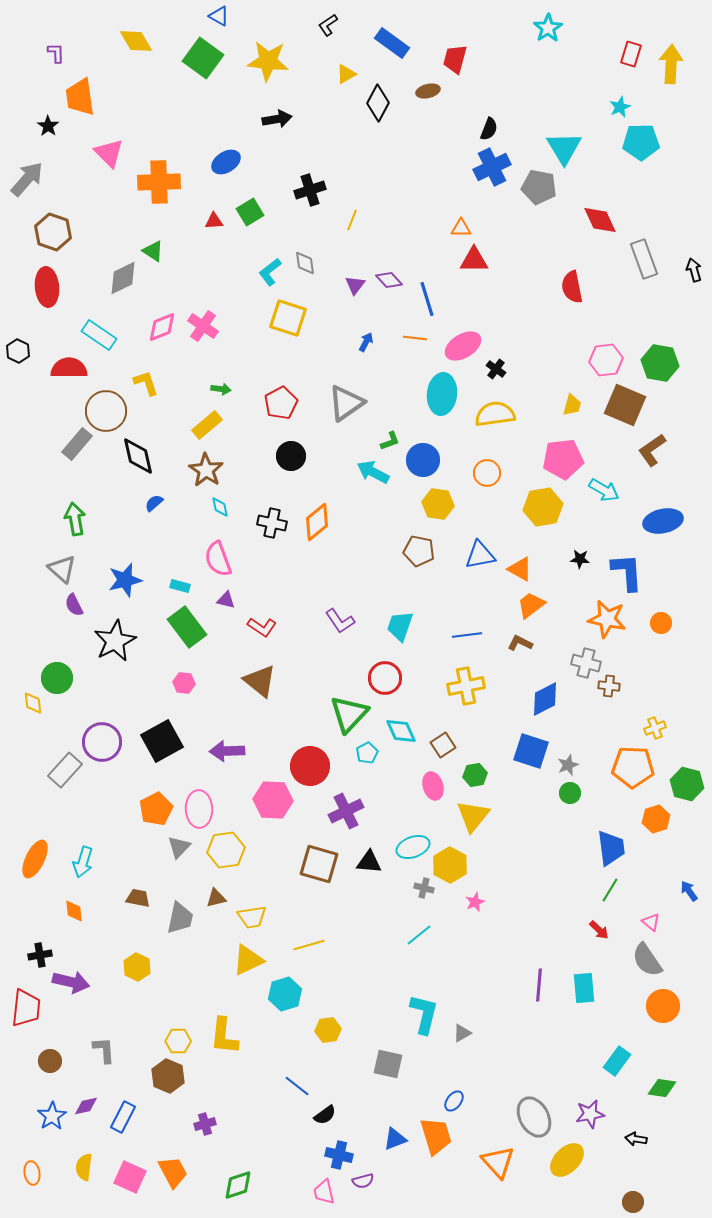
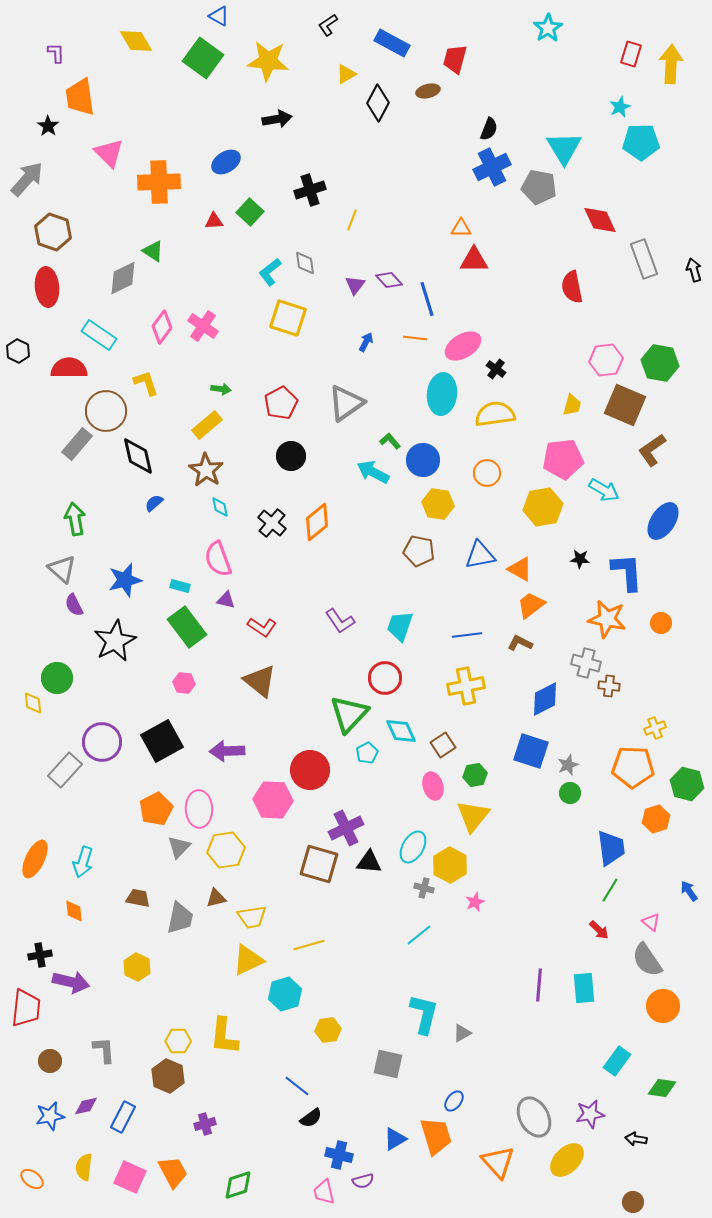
blue rectangle at (392, 43): rotated 8 degrees counterclockwise
green square at (250, 212): rotated 16 degrees counterclockwise
pink diamond at (162, 327): rotated 32 degrees counterclockwise
green L-shape at (390, 441): rotated 110 degrees counterclockwise
blue ellipse at (663, 521): rotated 45 degrees counterclockwise
black cross at (272, 523): rotated 28 degrees clockwise
red circle at (310, 766): moved 4 px down
purple cross at (346, 811): moved 17 px down
cyan ellipse at (413, 847): rotated 40 degrees counterclockwise
black semicircle at (325, 1115): moved 14 px left, 3 px down
blue star at (52, 1116): moved 2 px left; rotated 20 degrees clockwise
blue triangle at (395, 1139): rotated 10 degrees counterclockwise
orange ellipse at (32, 1173): moved 6 px down; rotated 45 degrees counterclockwise
